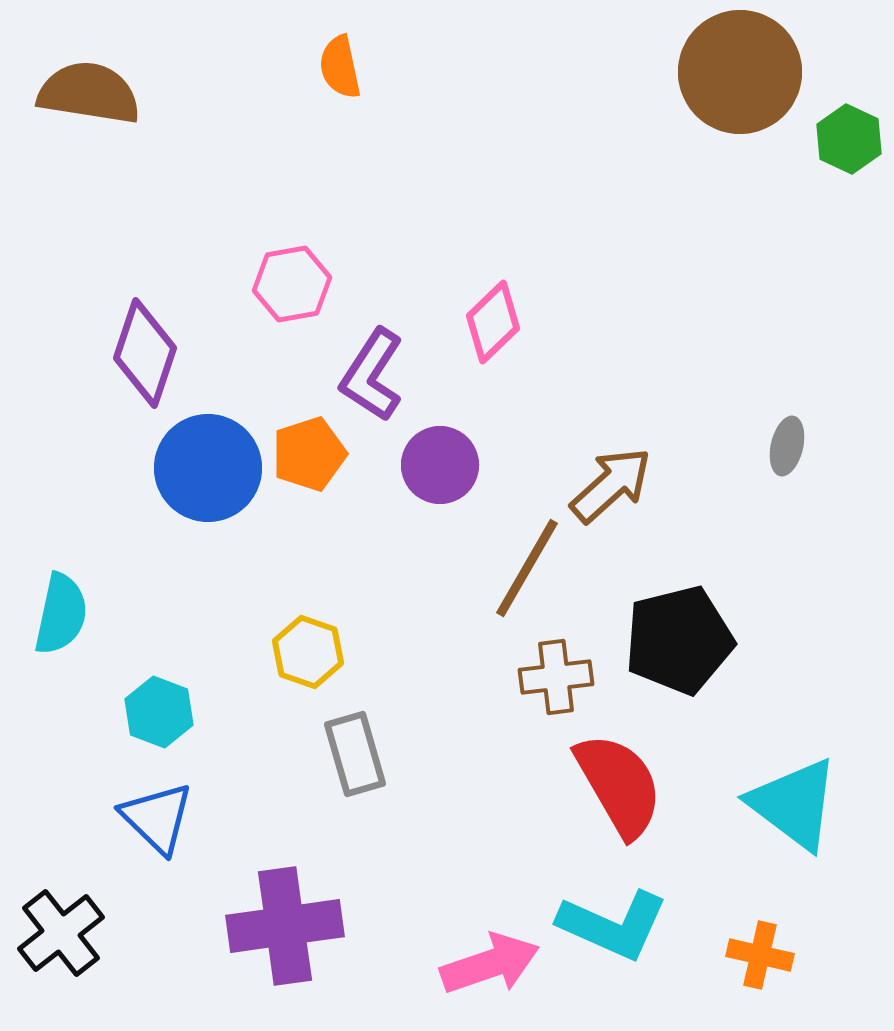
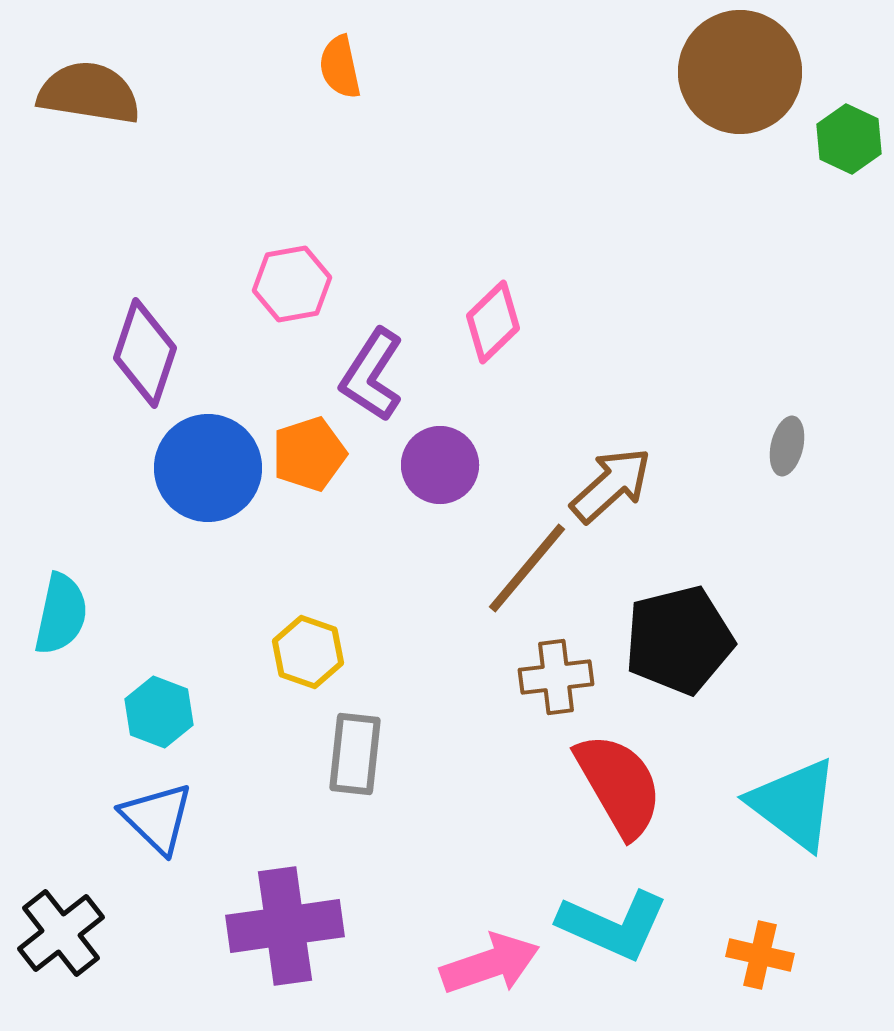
brown line: rotated 10 degrees clockwise
gray rectangle: rotated 22 degrees clockwise
